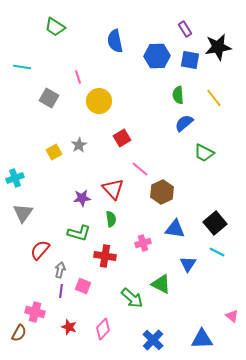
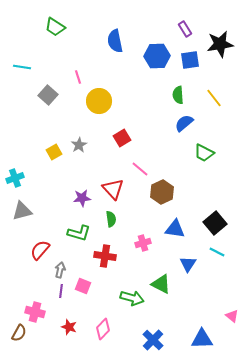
black star at (218, 47): moved 2 px right, 3 px up
blue square at (190, 60): rotated 18 degrees counterclockwise
gray square at (49, 98): moved 1 px left, 3 px up; rotated 12 degrees clockwise
gray triangle at (23, 213): moved 1 px left, 2 px up; rotated 40 degrees clockwise
green arrow at (132, 298): rotated 25 degrees counterclockwise
